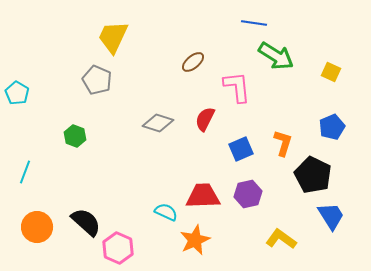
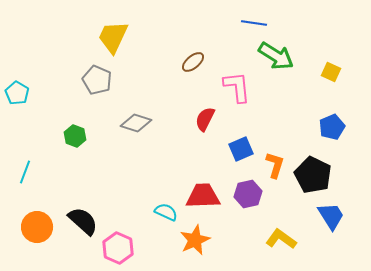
gray diamond: moved 22 px left
orange L-shape: moved 8 px left, 22 px down
black semicircle: moved 3 px left, 1 px up
